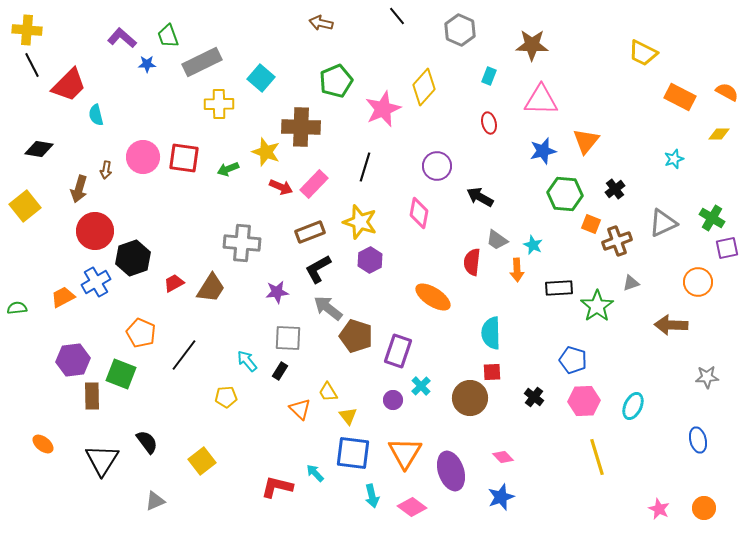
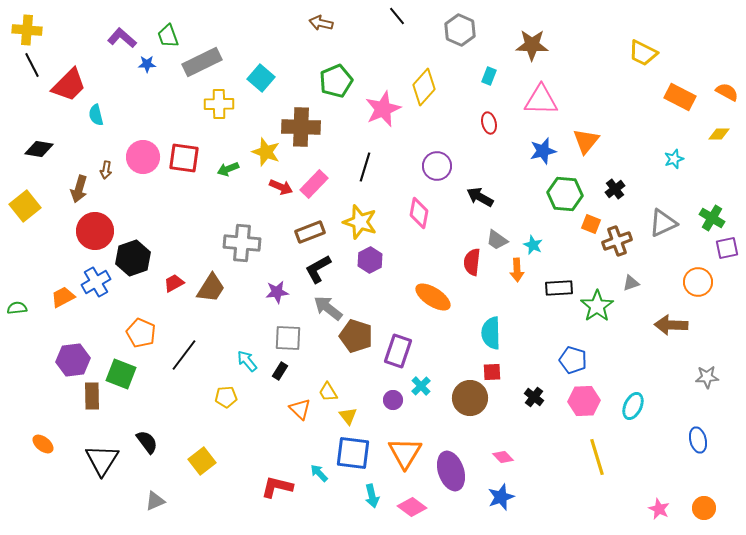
cyan arrow at (315, 473): moved 4 px right
